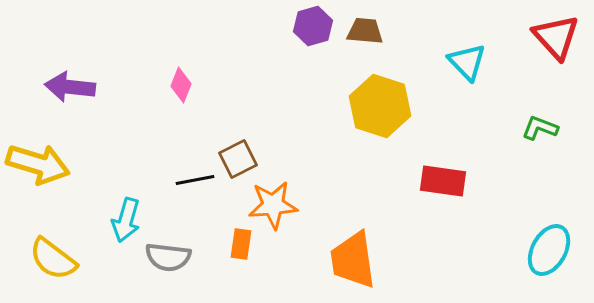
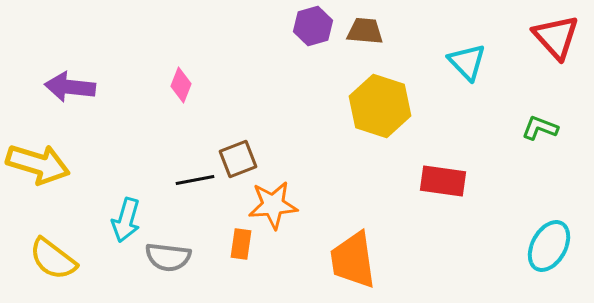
brown square: rotated 6 degrees clockwise
cyan ellipse: moved 4 px up
